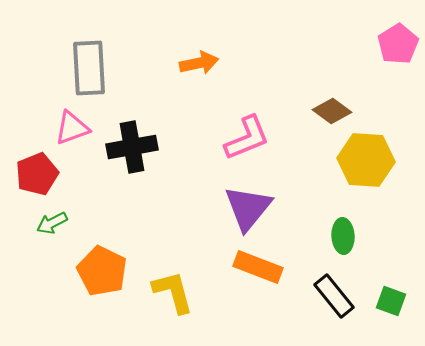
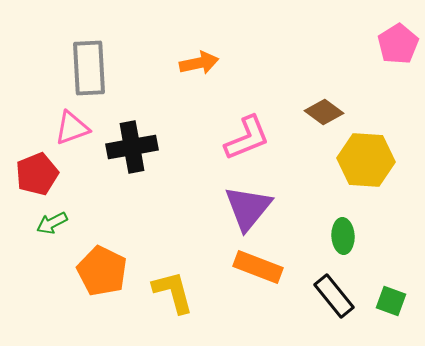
brown diamond: moved 8 px left, 1 px down
